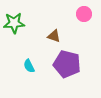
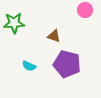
pink circle: moved 1 px right, 4 px up
cyan semicircle: rotated 40 degrees counterclockwise
